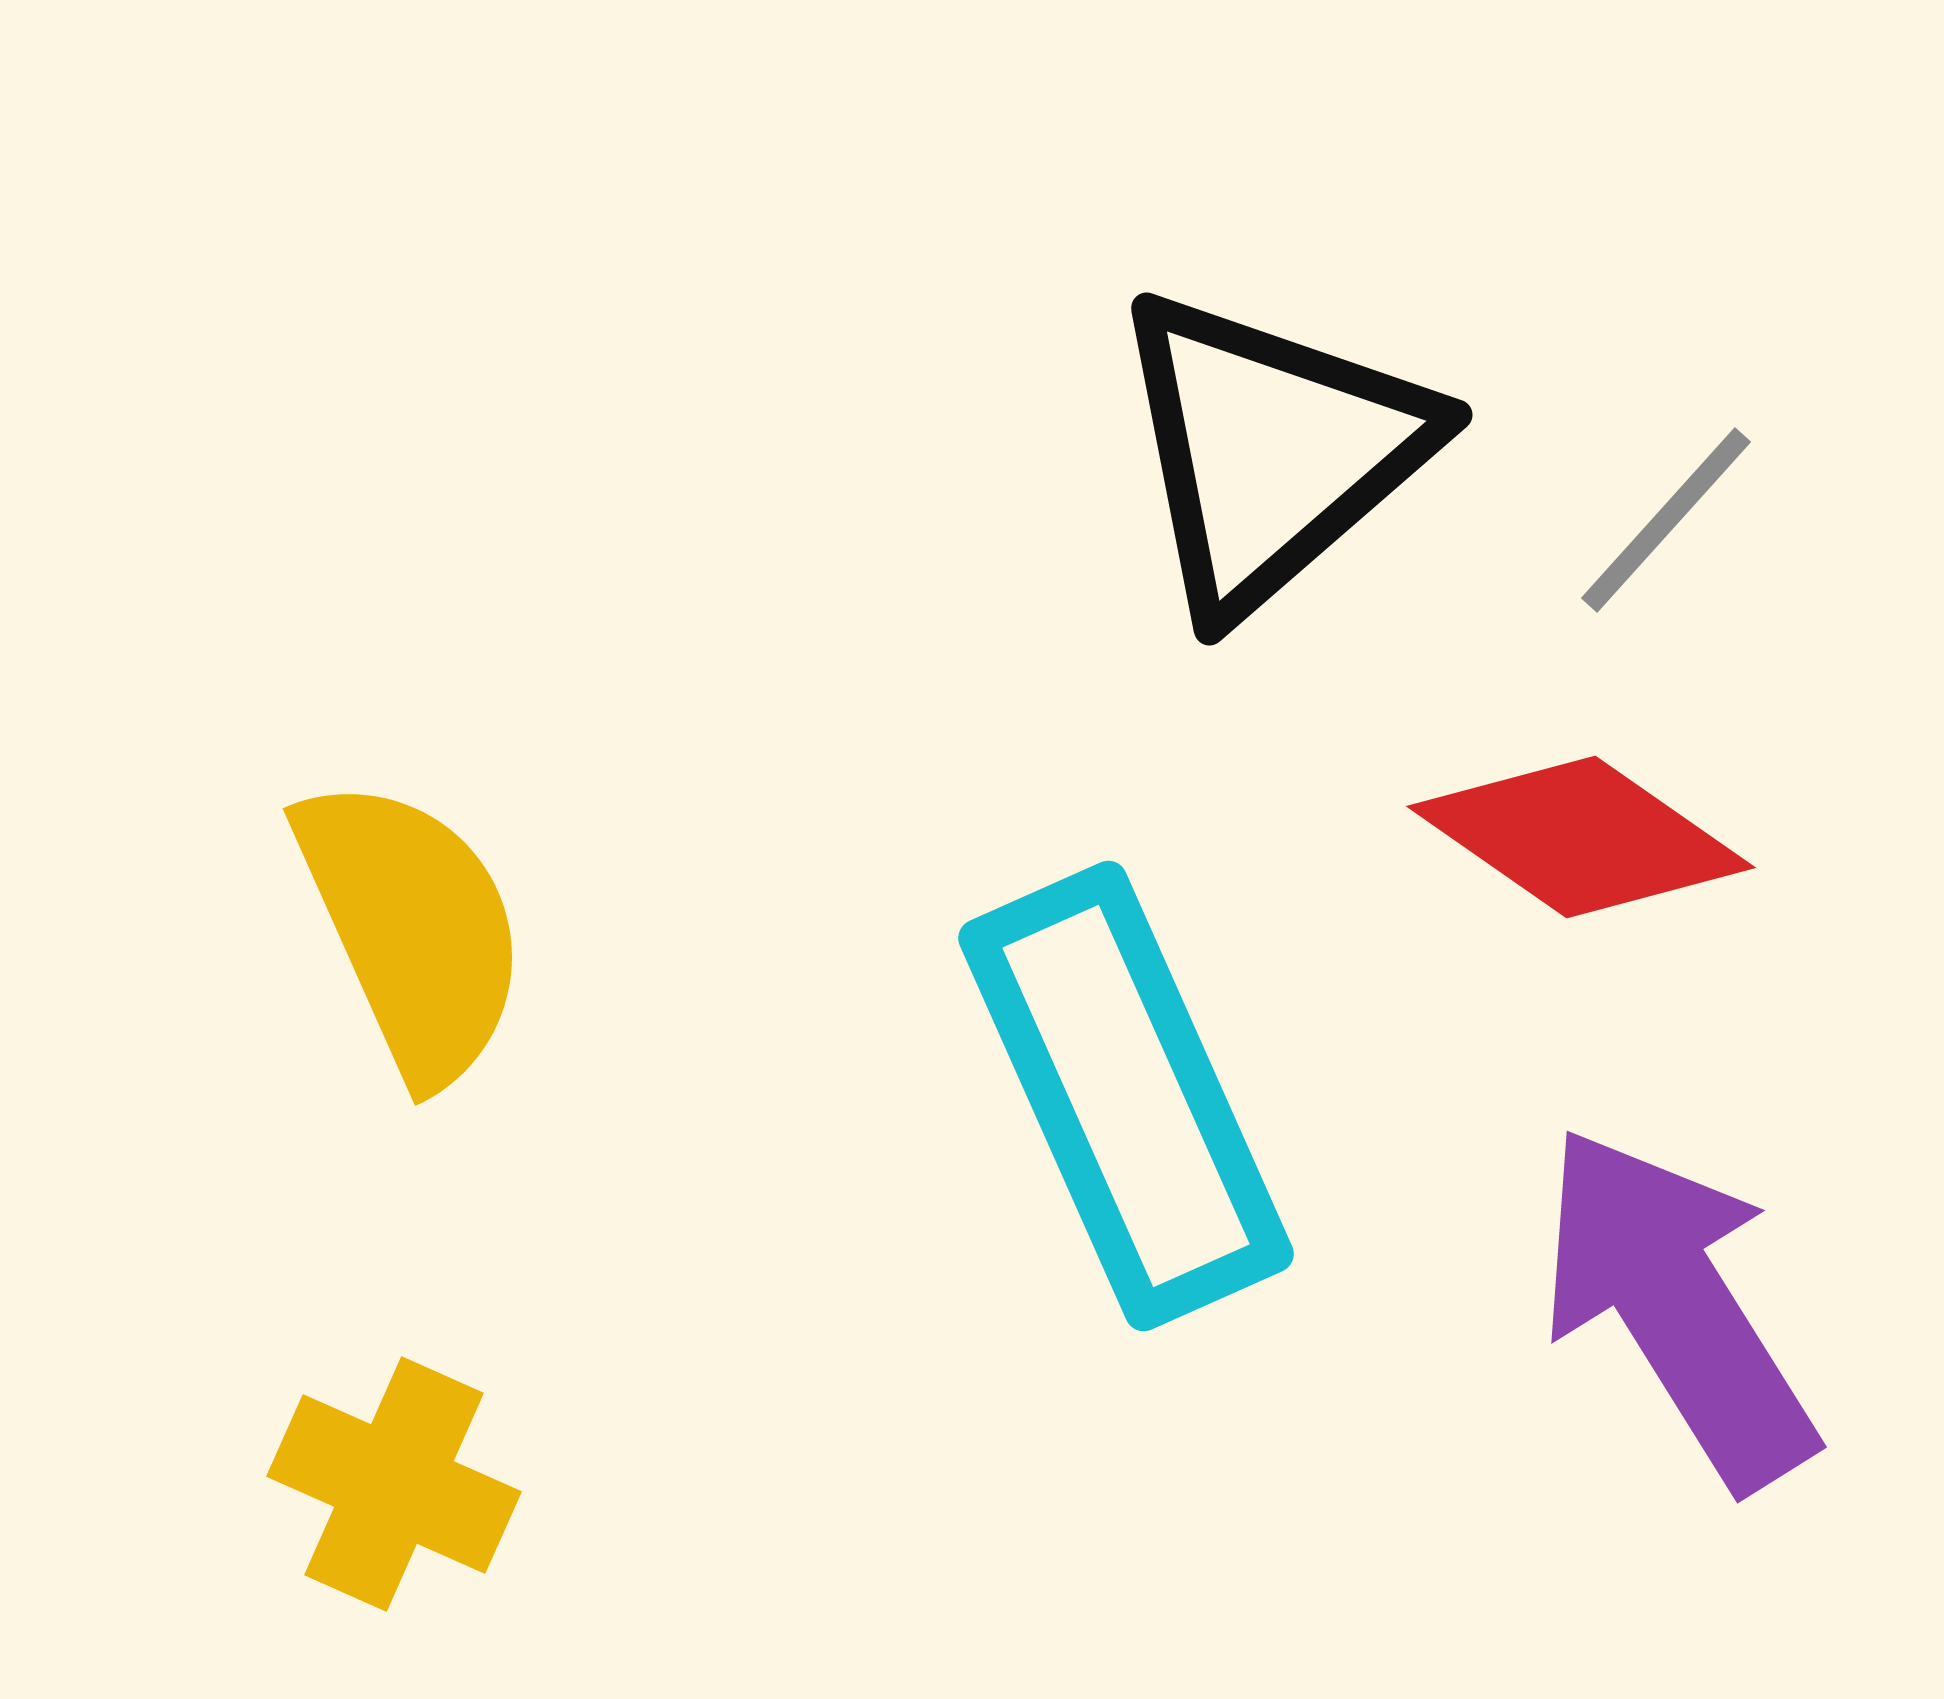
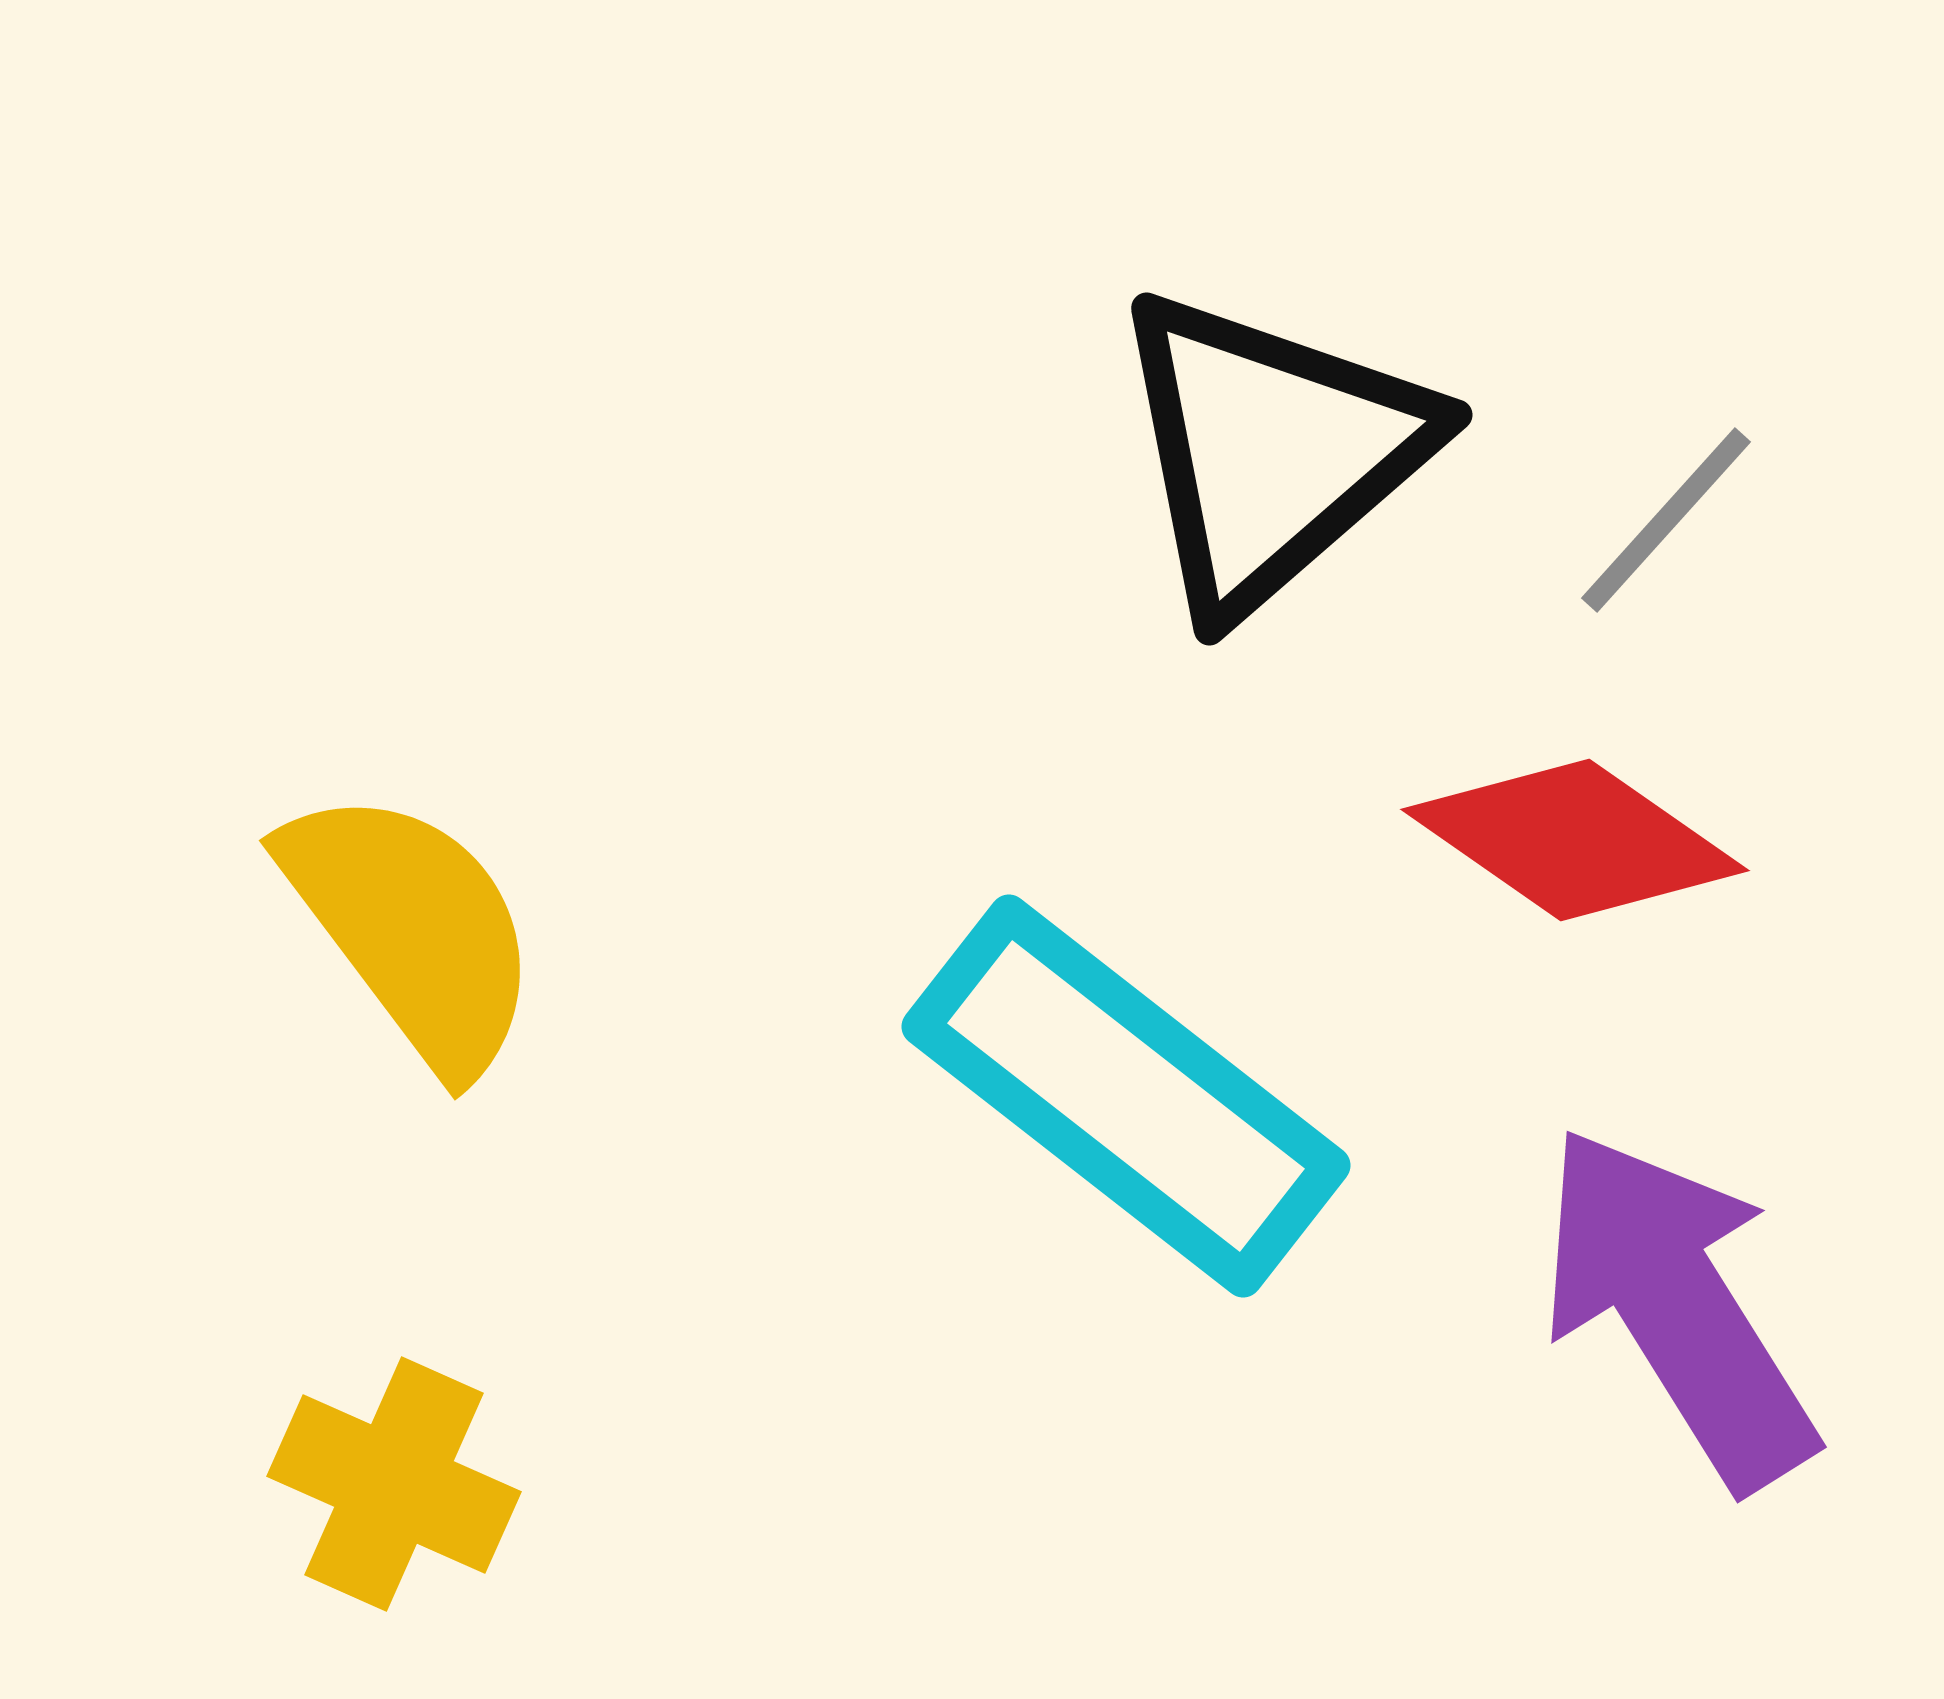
red diamond: moved 6 px left, 3 px down
yellow semicircle: rotated 13 degrees counterclockwise
cyan rectangle: rotated 28 degrees counterclockwise
